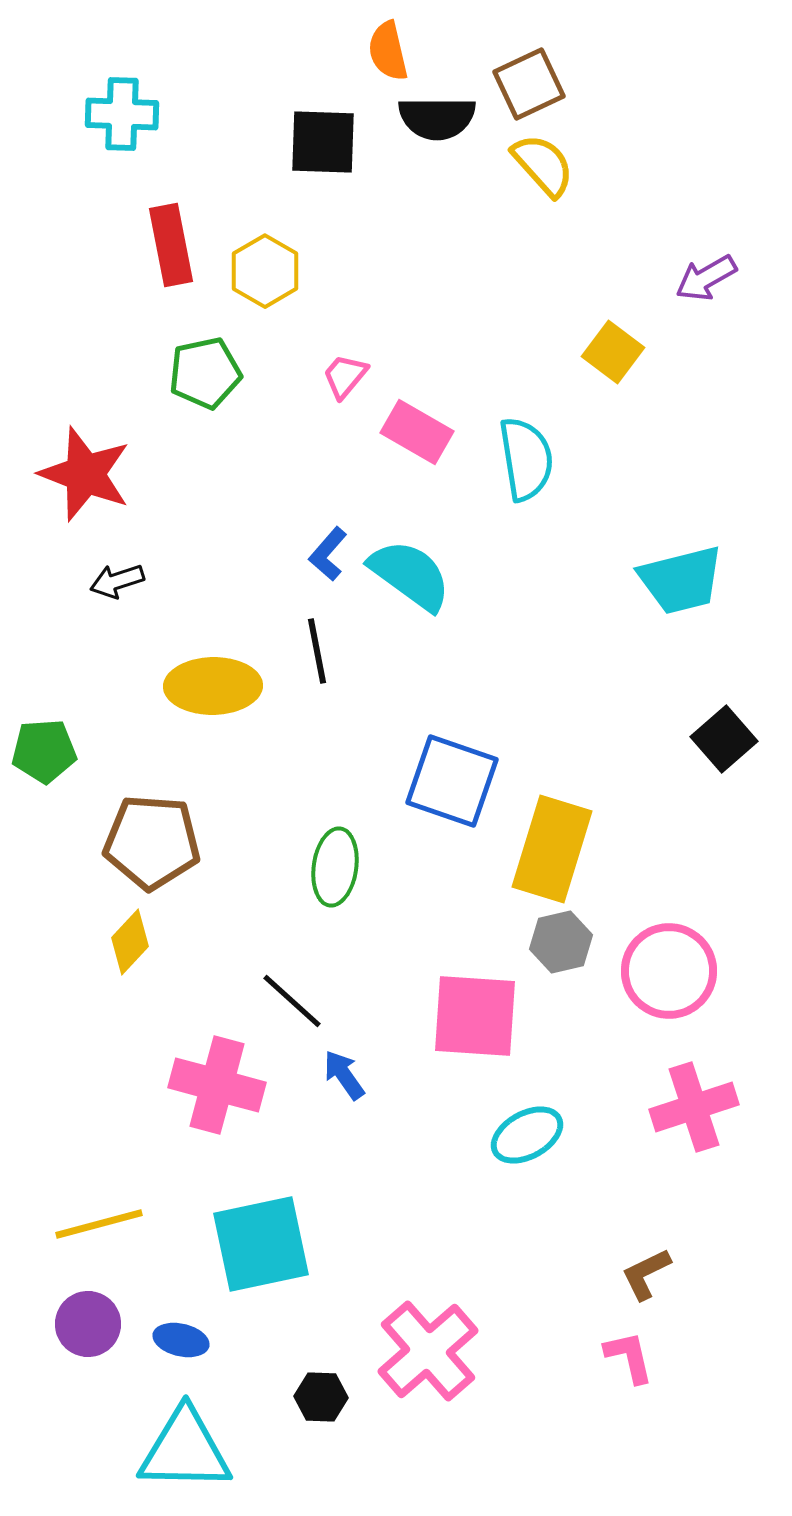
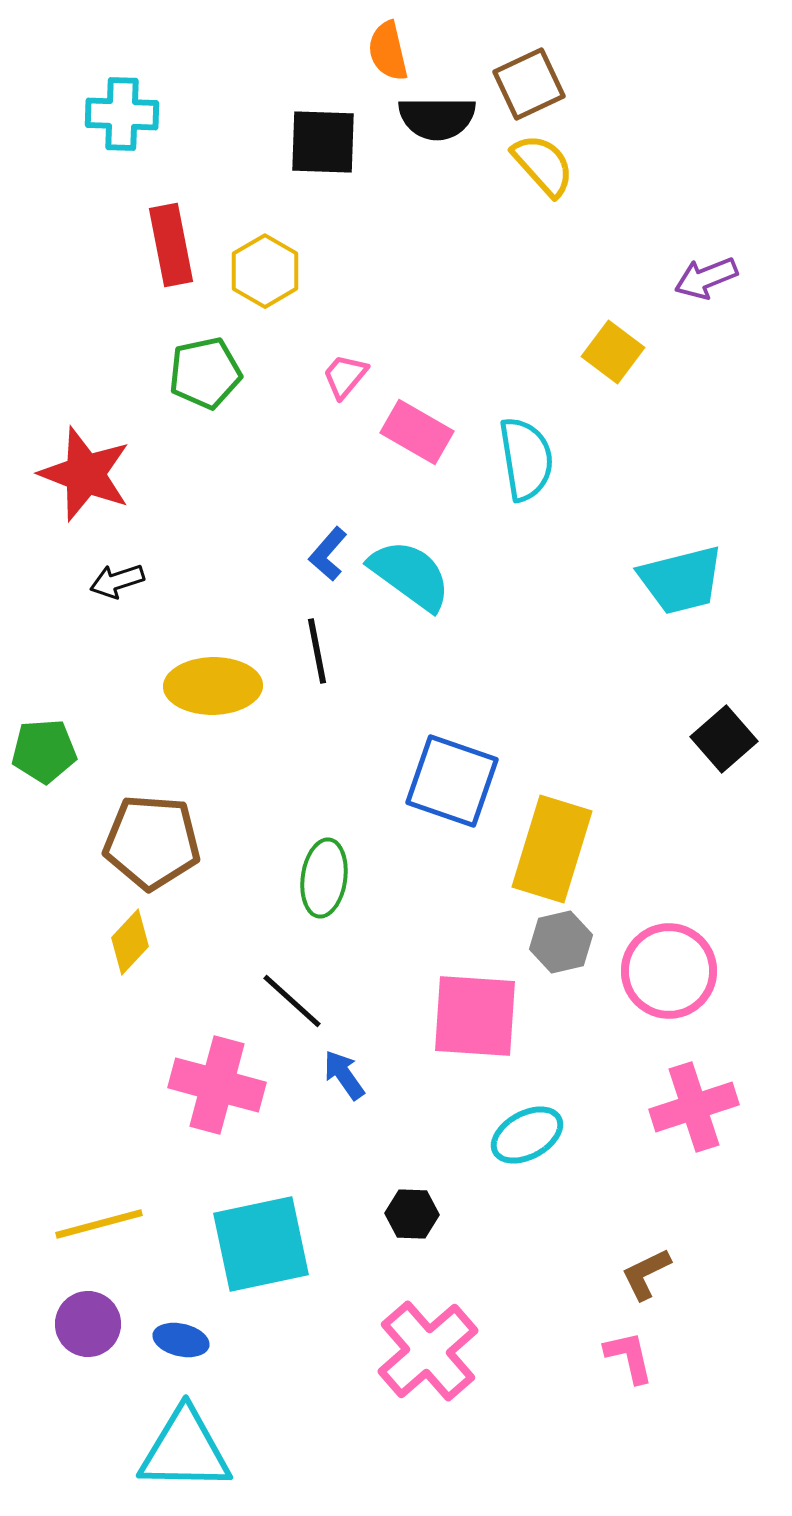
purple arrow at (706, 278): rotated 8 degrees clockwise
green ellipse at (335, 867): moved 11 px left, 11 px down
black hexagon at (321, 1397): moved 91 px right, 183 px up
